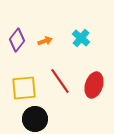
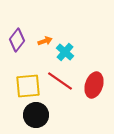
cyan cross: moved 16 px left, 14 px down
red line: rotated 20 degrees counterclockwise
yellow square: moved 4 px right, 2 px up
black circle: moved 1 px right, 4 px up
